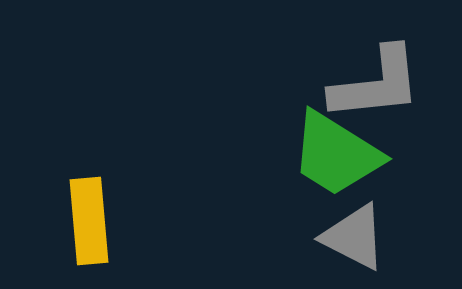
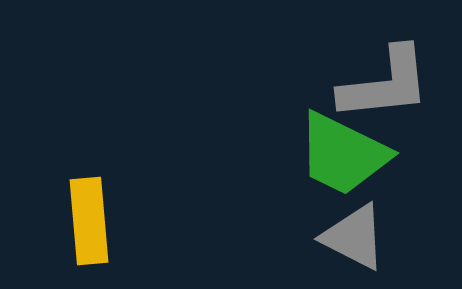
gray L-shape: moved 9 px right
green trapezoid: moved 7 px right; rotated 6 degrees counterclockwise
